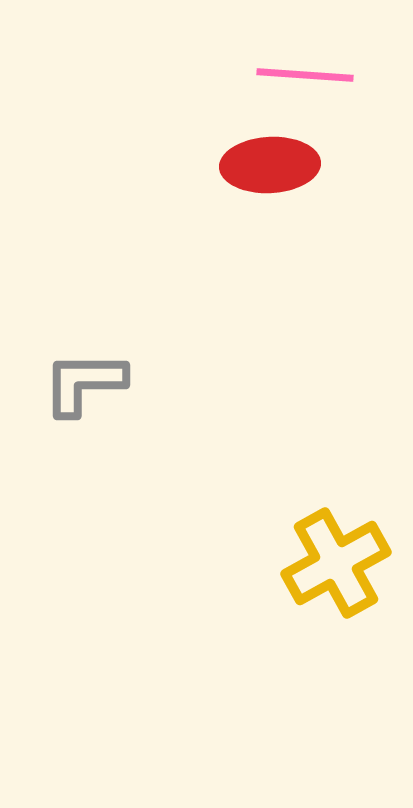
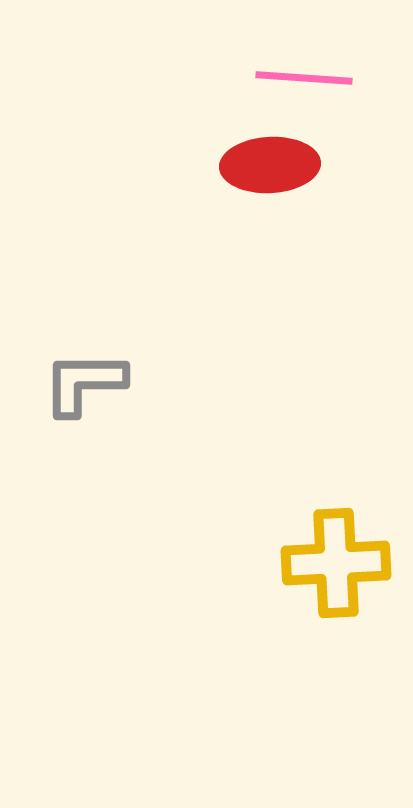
pink line: moved 1 px left, 3 px down
yellow cross: rotated 26 degrees clockwise
